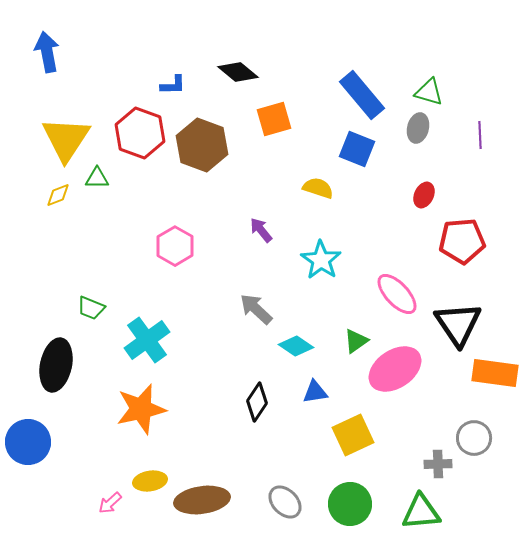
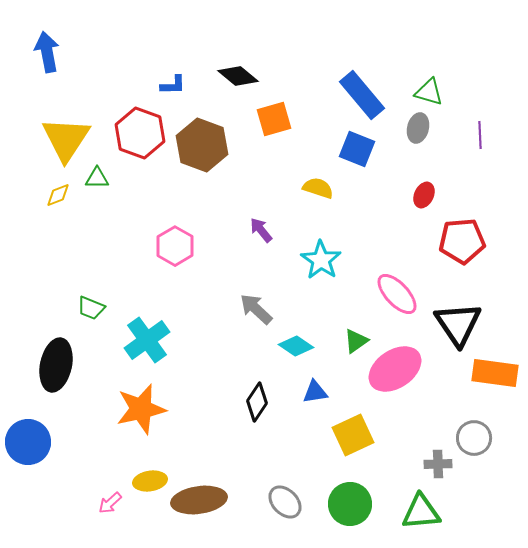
black diamond at (238, 72): moved 4 px down
brown ellipse at (202, 500): moved 3 px left
